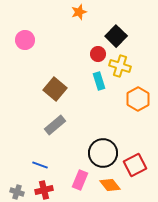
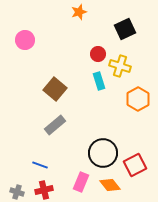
black square: moved 9 px right, 7 px up; rotated 20 degrees clockwise
pink rectangle: moved 1 px right, 2 px down
